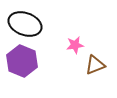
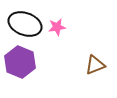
pink star: moved 18 px left, 18 px up
purple hexagon: moved 2 px left, 1 px down
